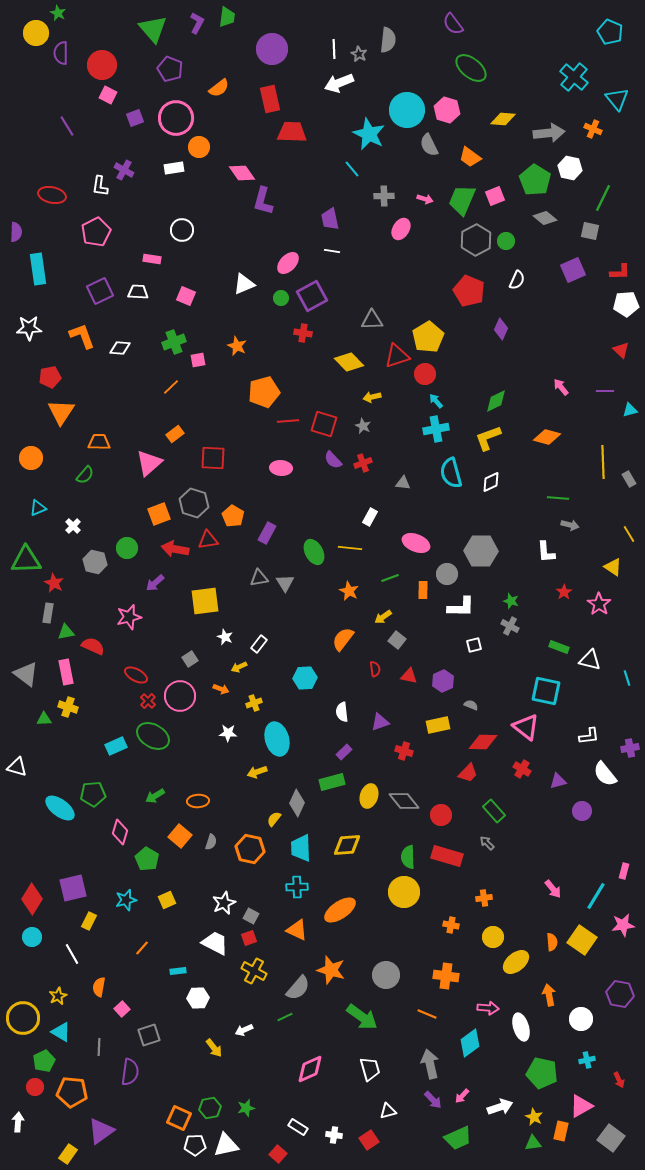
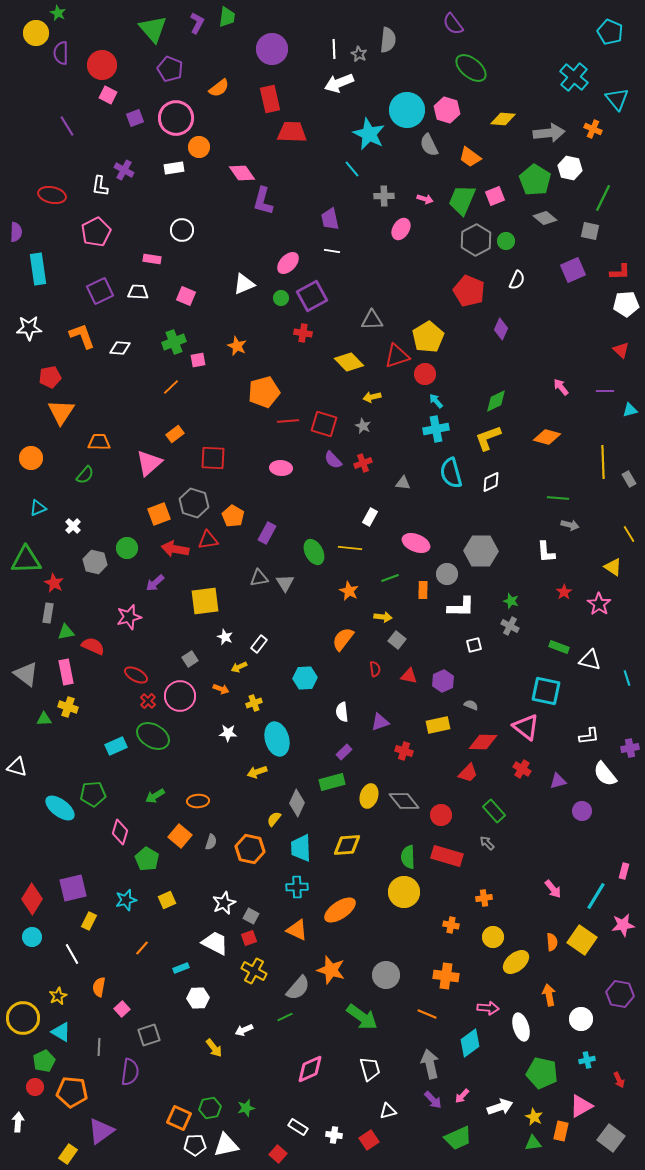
yellow arrow at (383, 617): rotated 138 degrees counterclockwise
cyan rectangle at (178, 971): moved 3 px right, 3 px up; rotated 14 degrees counterclockwise
